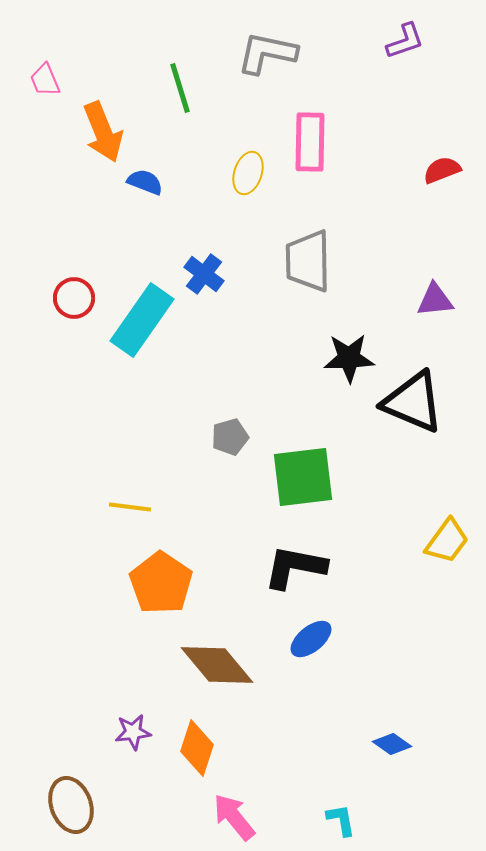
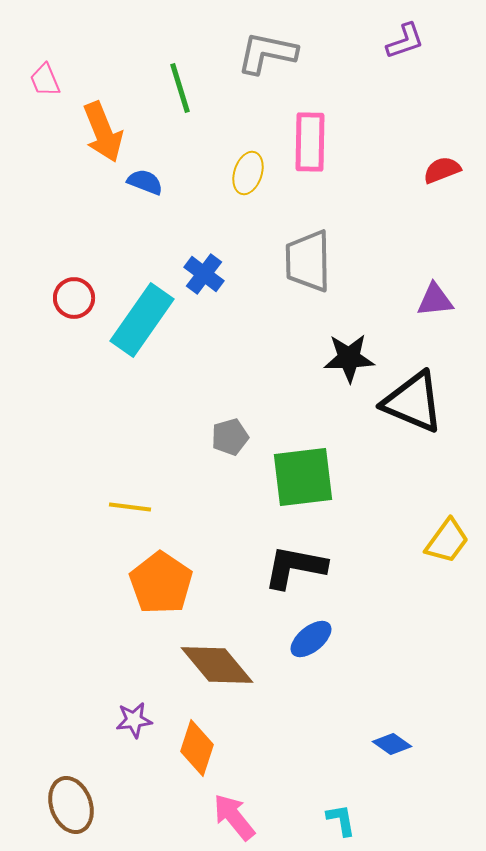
purple star: moved 1 px right, 12 px up
